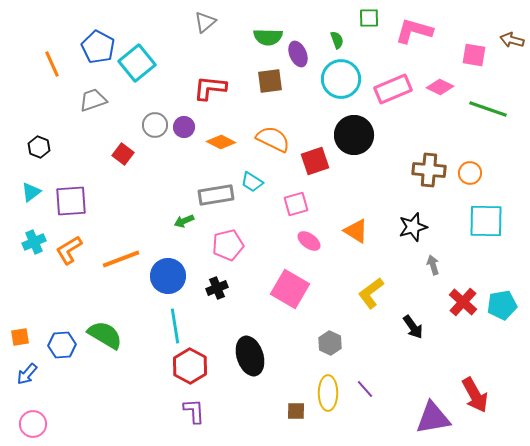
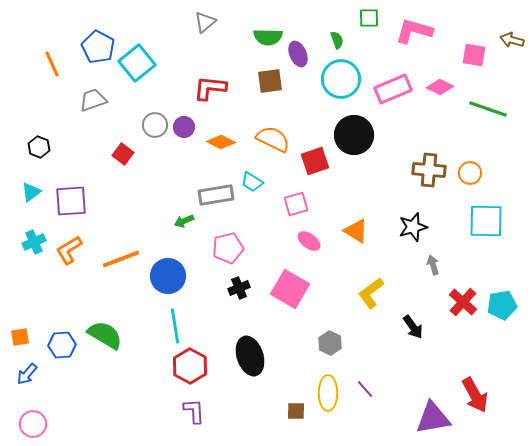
pink pentagon at (228, 245): moved 3 px down
black cross at (217, 288): moved 22 px right
